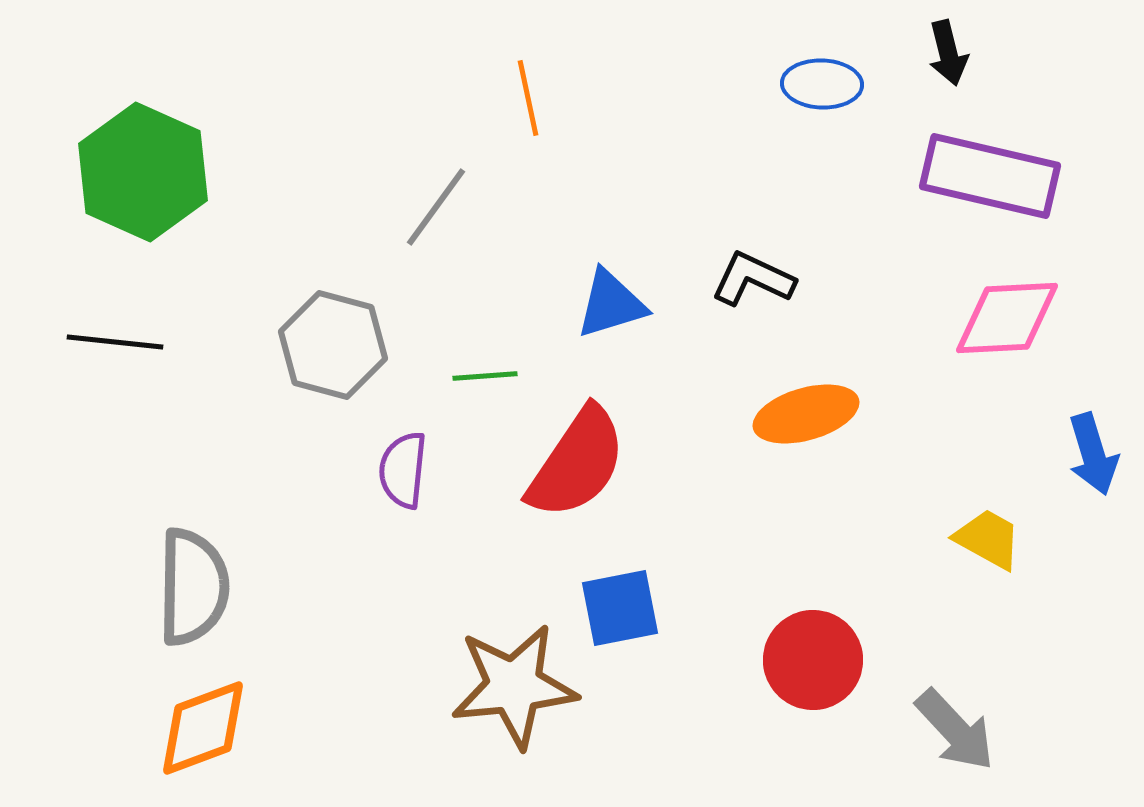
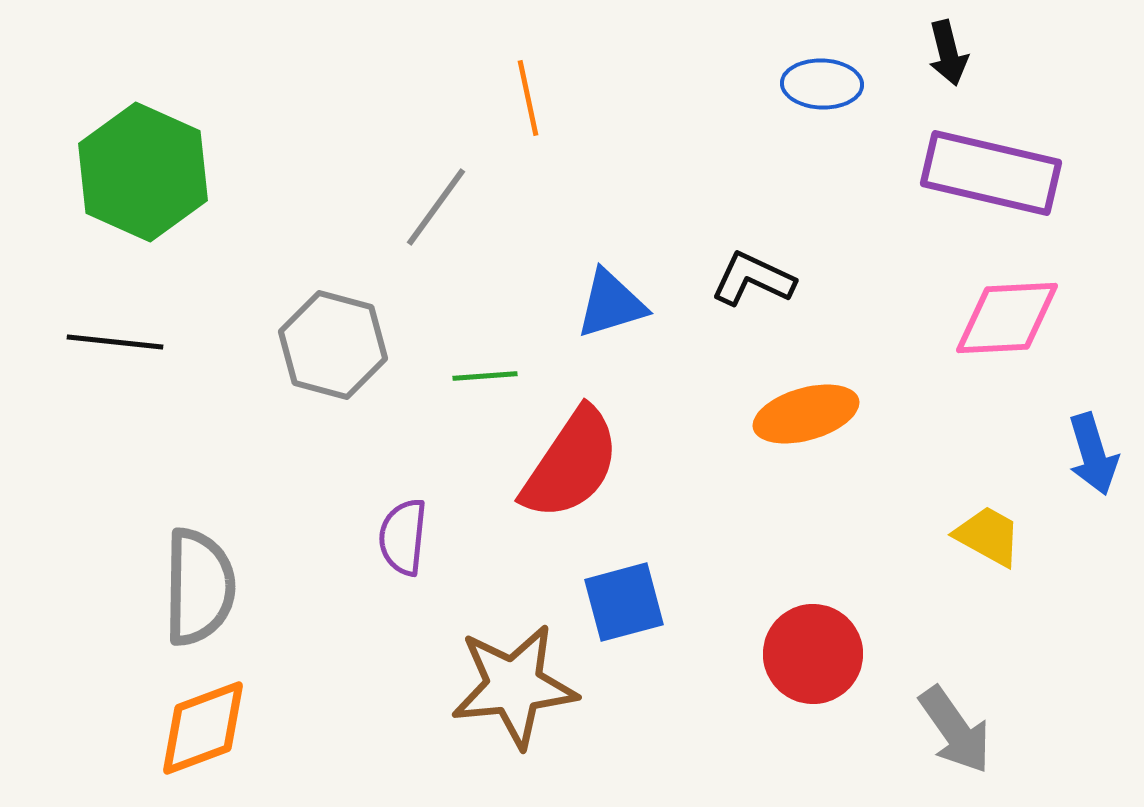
purple rectangle: moved 1 px right, 3 px up
red semicircle: moved 6 px left, 1 px down
purple semicircle: moved 67 px down
yellow trapezoid: moved 3 px up
gray semicircle: moved 6 px right
blue square: moved 4 px right, 6 px up; rotated 4 degrees counterclockwise
red circle: moved 6 px up
gray arrow: rotated 8 degrees clockwise
